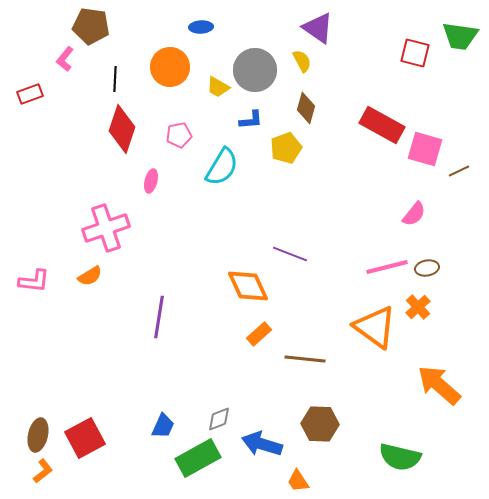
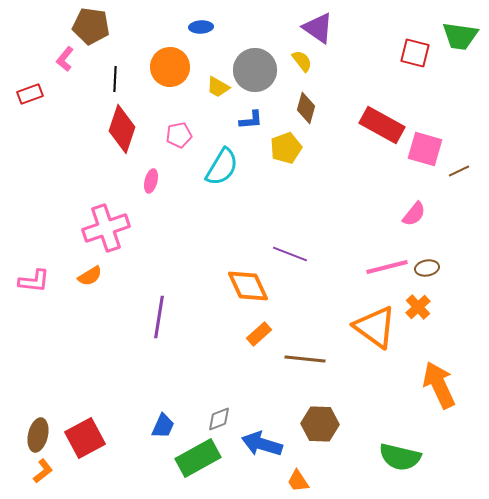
yellow semicircle at (302, 61): rotated 10 degrees counterclockwise
orange arrow at (439, 385): rotated 24 degrees clockwise
